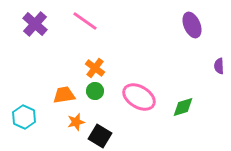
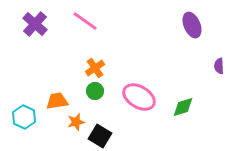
orange cross: rotated 18 degrees clockwise
orange trapezoid: moved 7 px left, 6 px down
